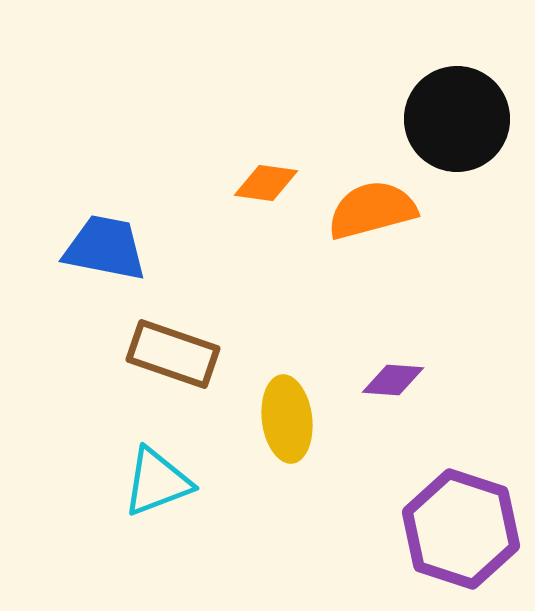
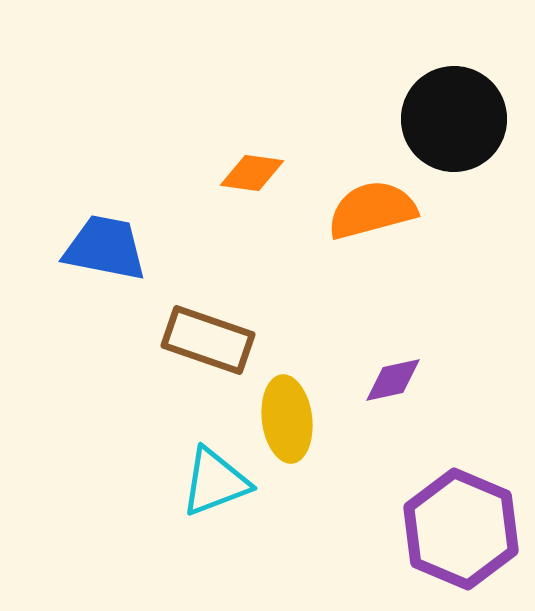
black circle: moved 3 px left
orange diamond: moved 14 px left, 10 px up
brown rectangle: moved 35 px right, 14 px up
purple diamond: rotated 16 degrees counterclockwise
cyan triangle: moved 58 px right
purple hexagon: rotated 5 degrees clockwise
